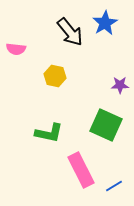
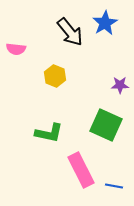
yellow hexagon: rotated 10 degrees clockwise
blue line: rotated 42 degrees clockwise
